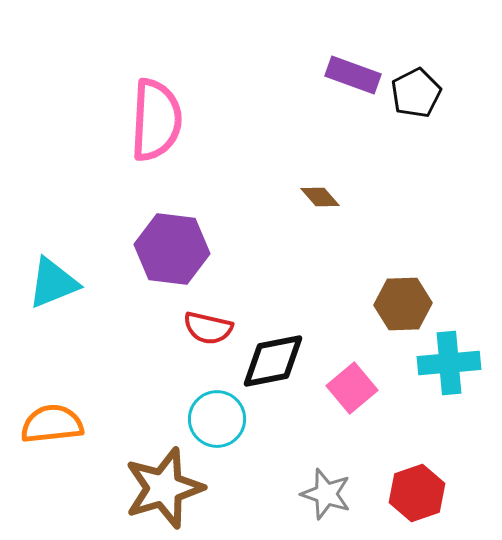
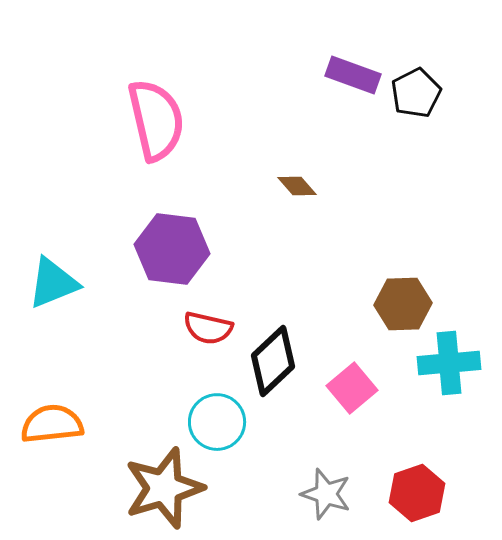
pink semicircle: rotated 16 degrees counterclockwise
brown diamond: moved 23 px left, 11 px up
black diamond: rotated 32 degrees counterclockwise
cyan circle: moved 3 px down
